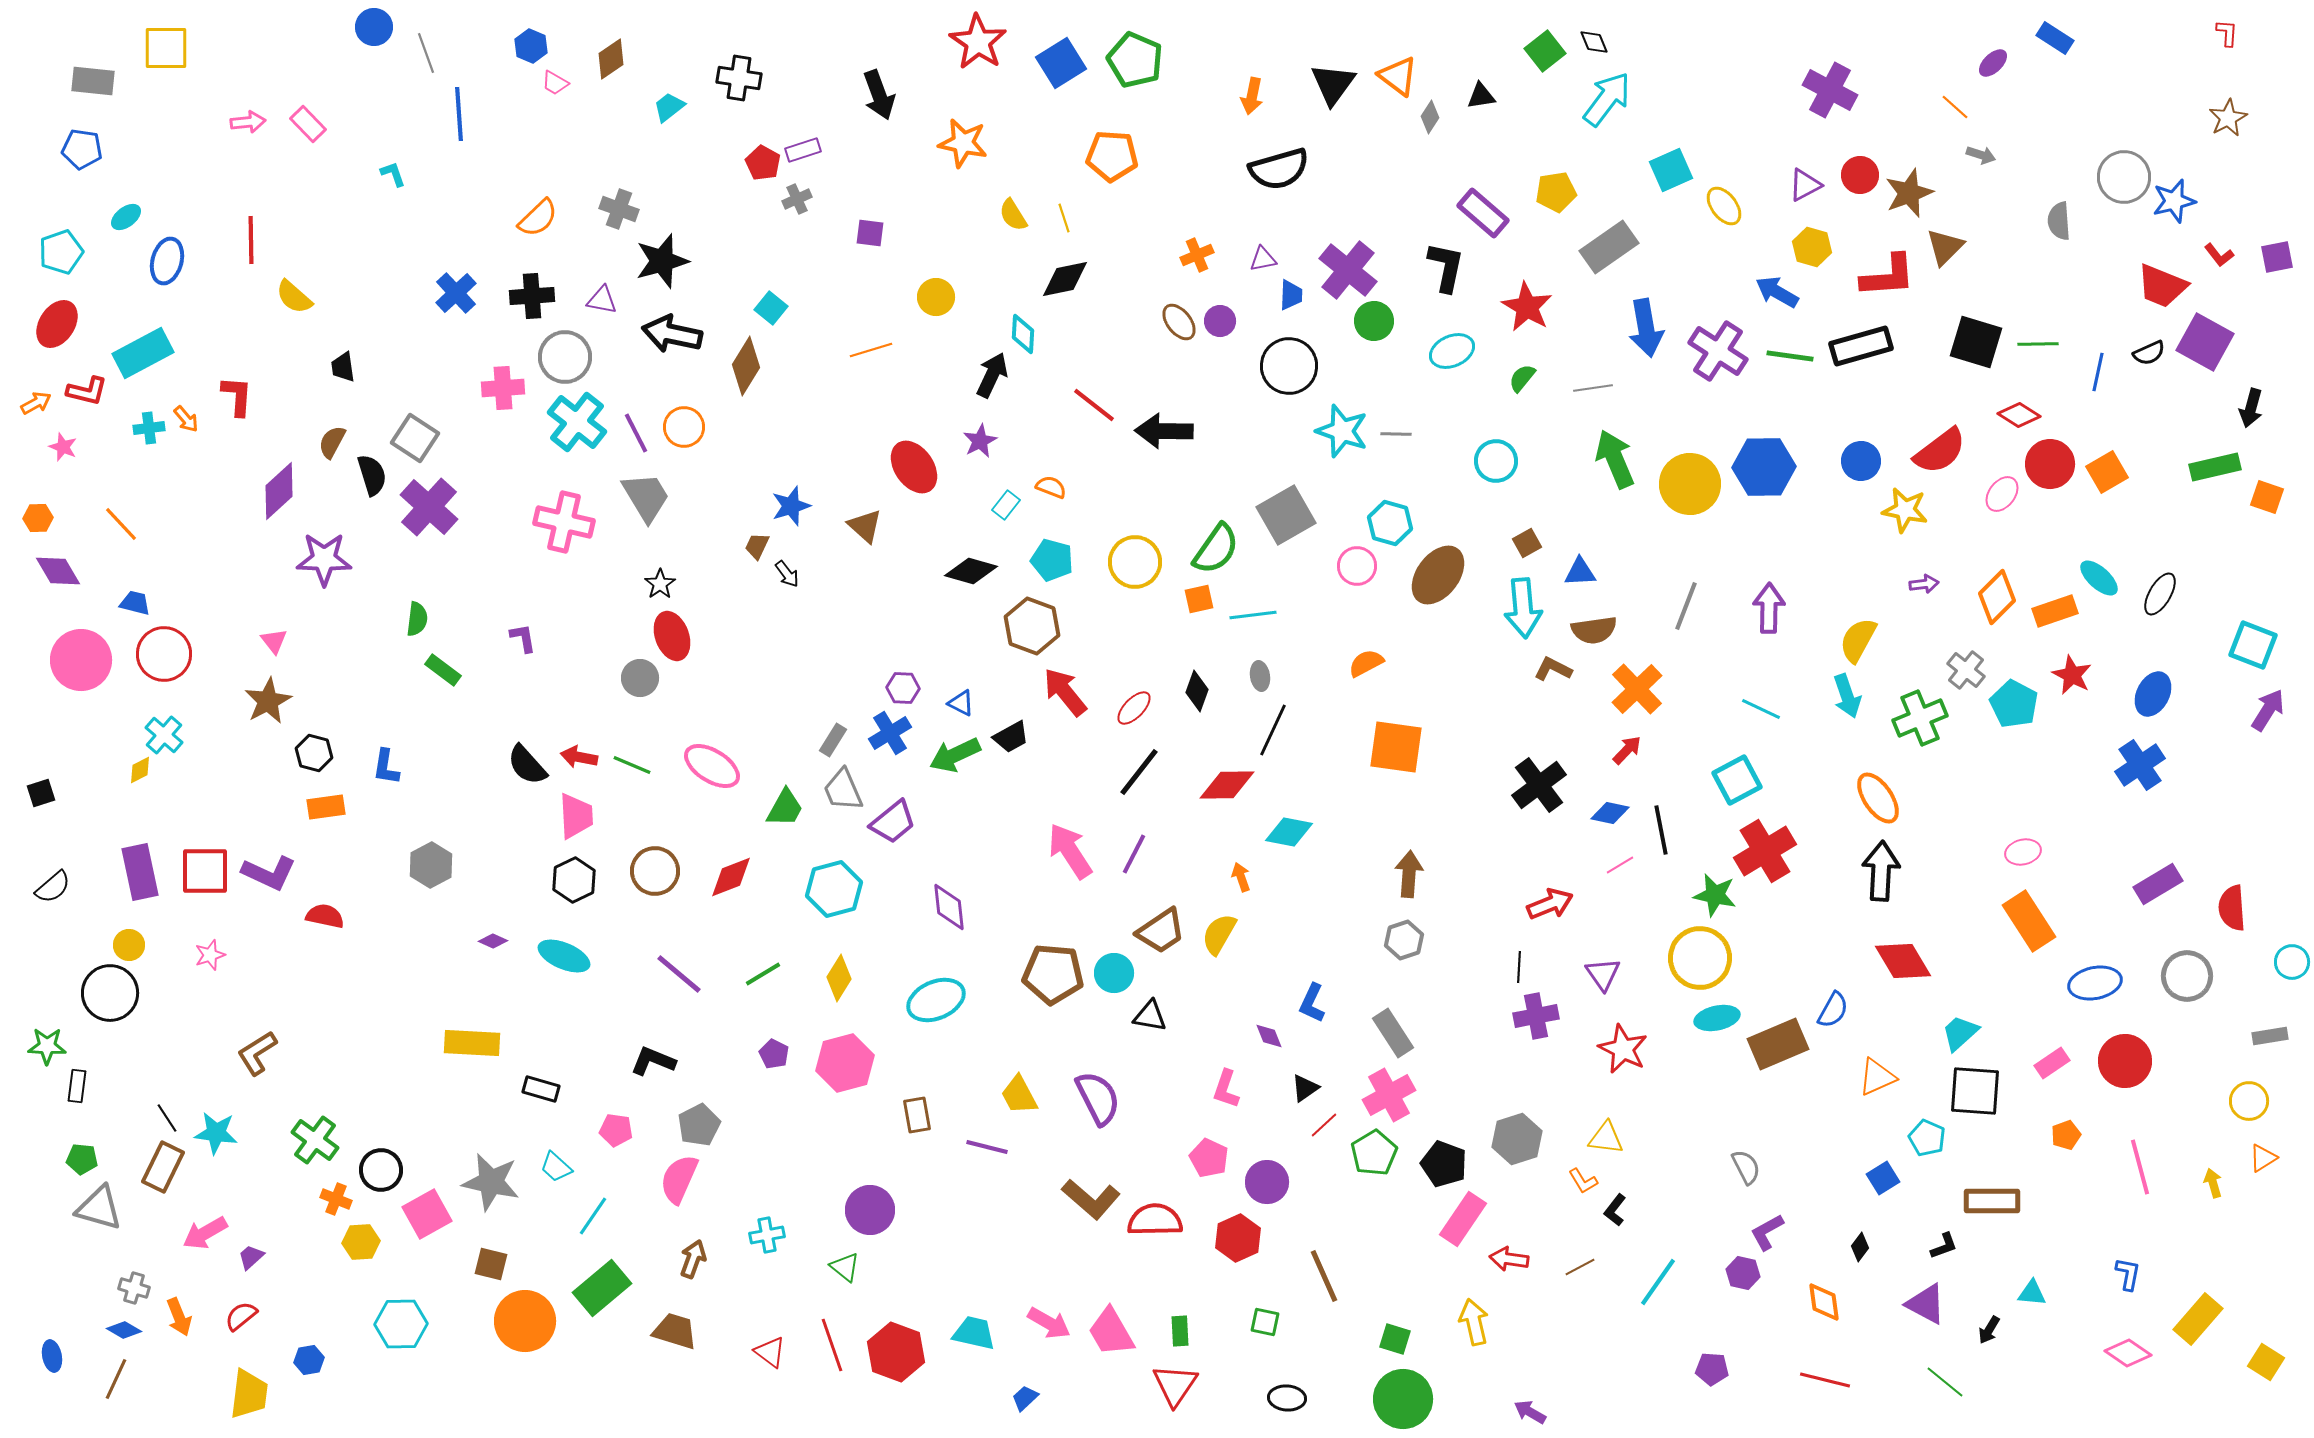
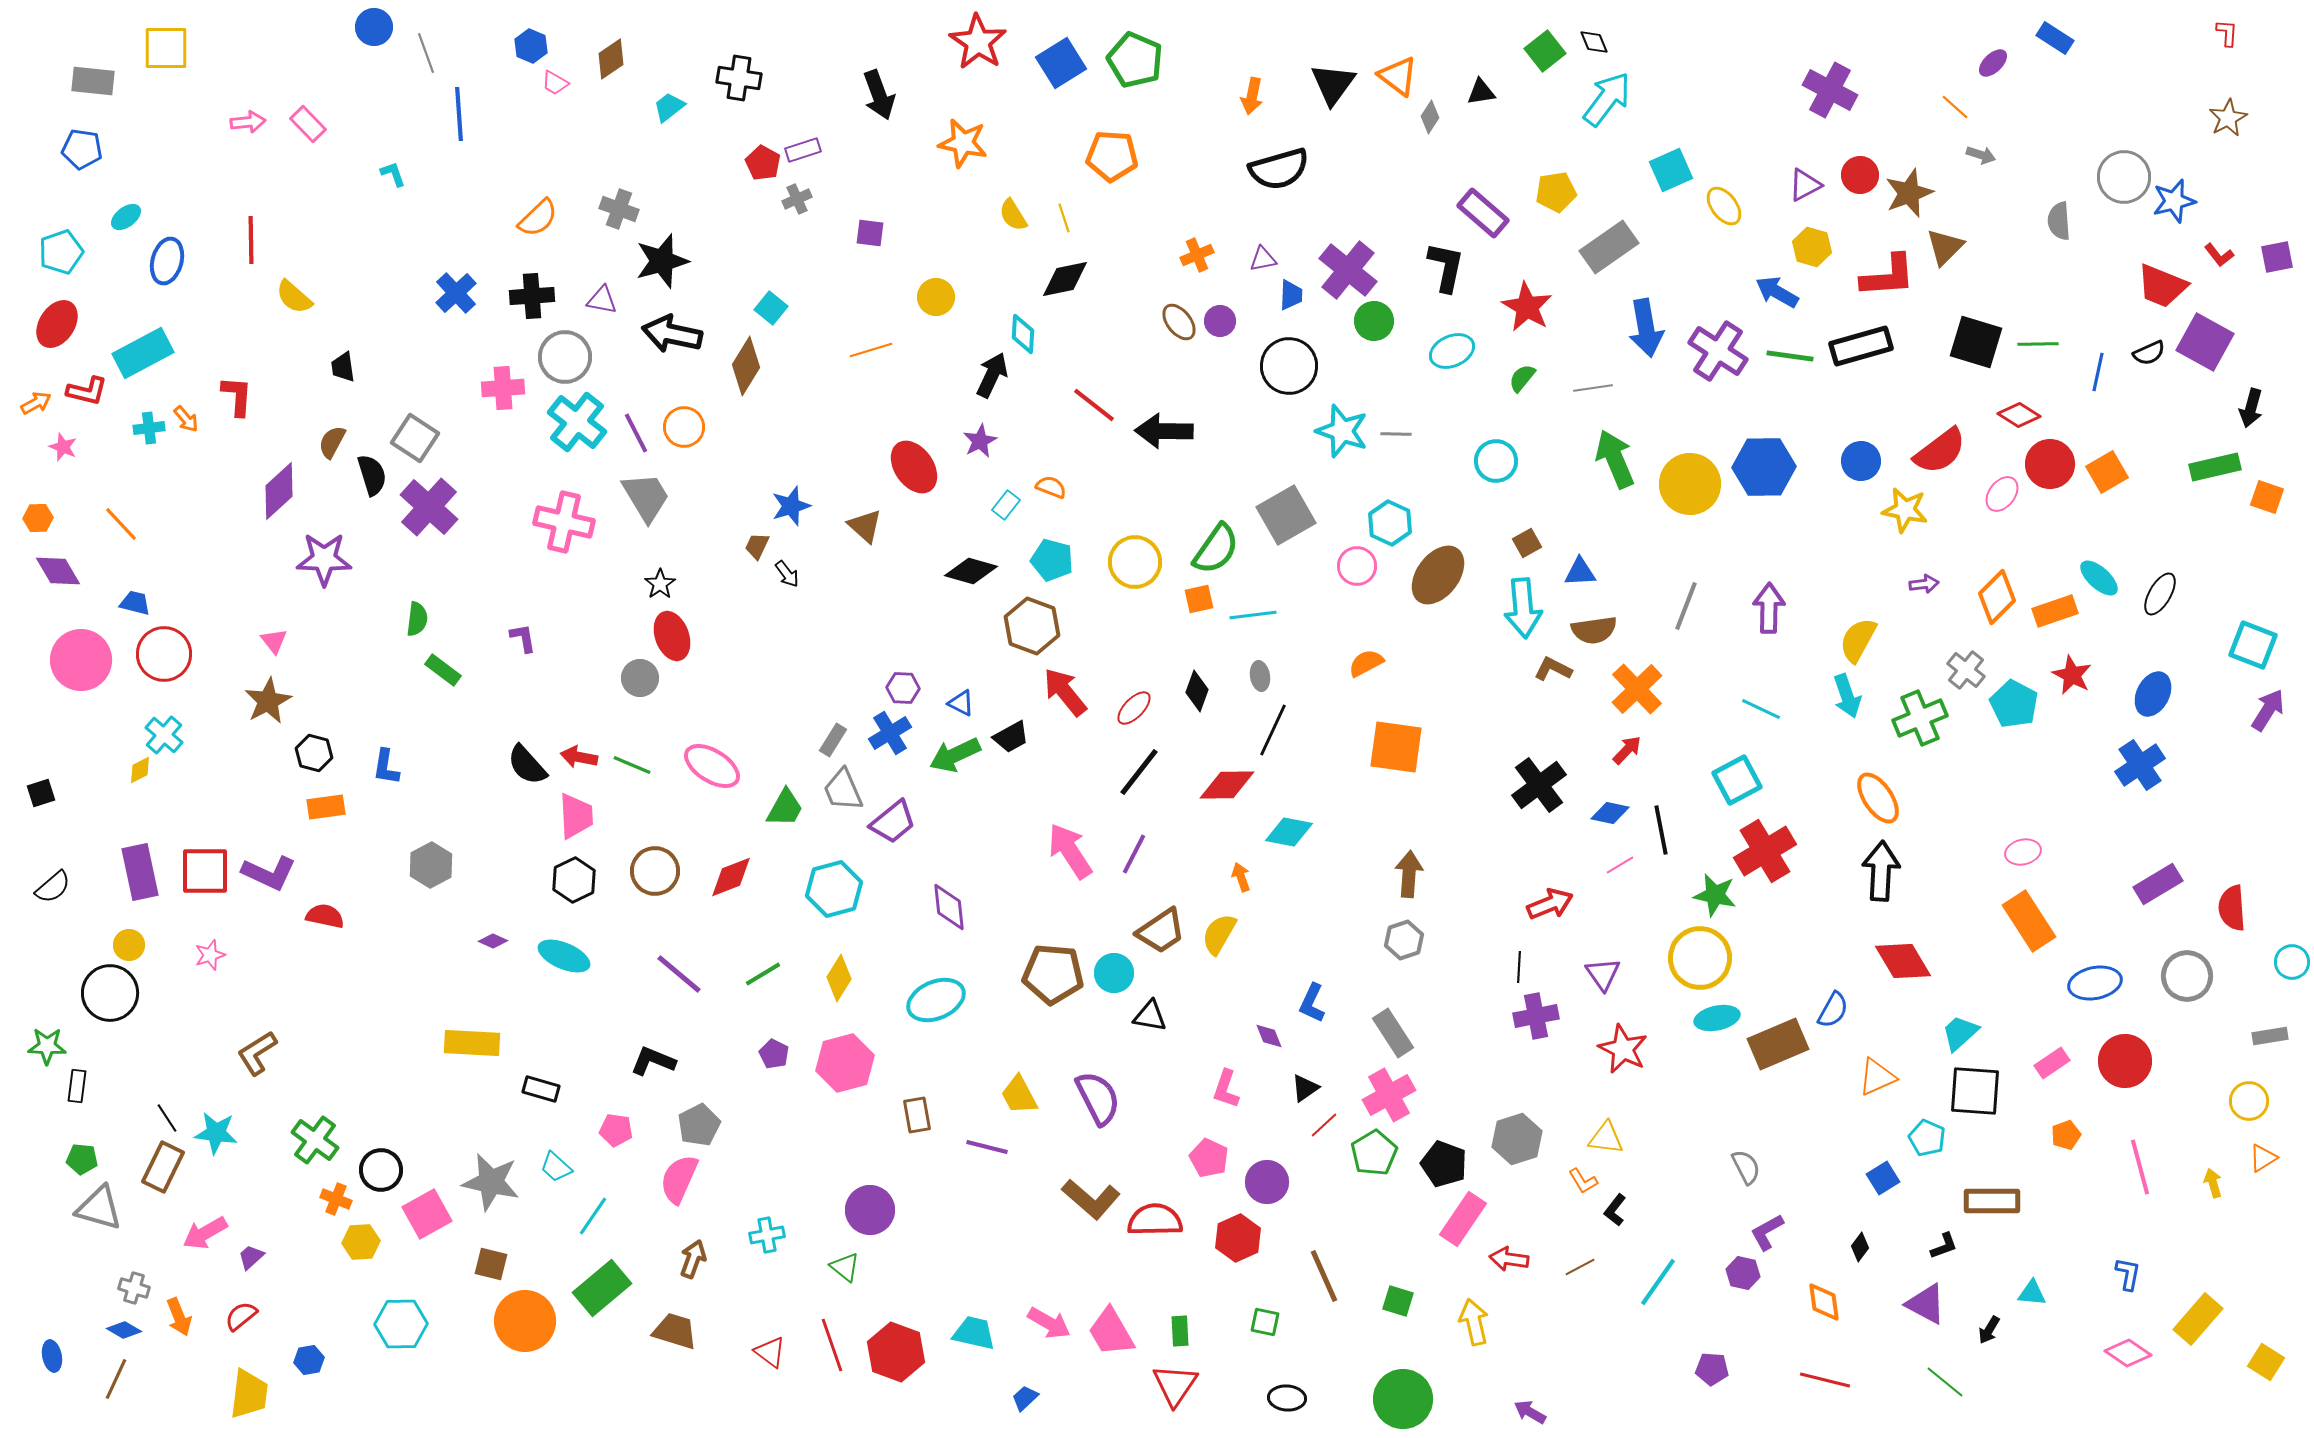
black triangle at (1481, 96): moved 4 px up
cyan hexagon at (1390, 523): rotated 9 degrees clockwise
green square at (1395, 1339): moved 3 px right, 38 px up
